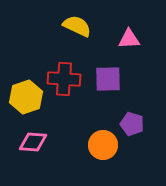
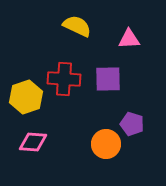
orange circle: moved 3 px right, 1 px up
